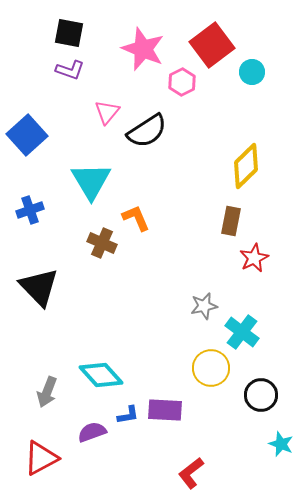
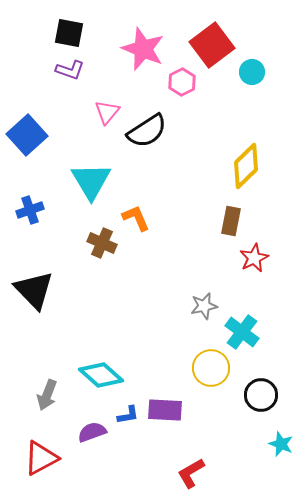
black triangle: moved 5 px left, 3 px down
cyan diamond: rotated 6 degrees counterclockwise
gray arrow: moved 3 px down
red L-shape: rotated 8 degrees clockwise
